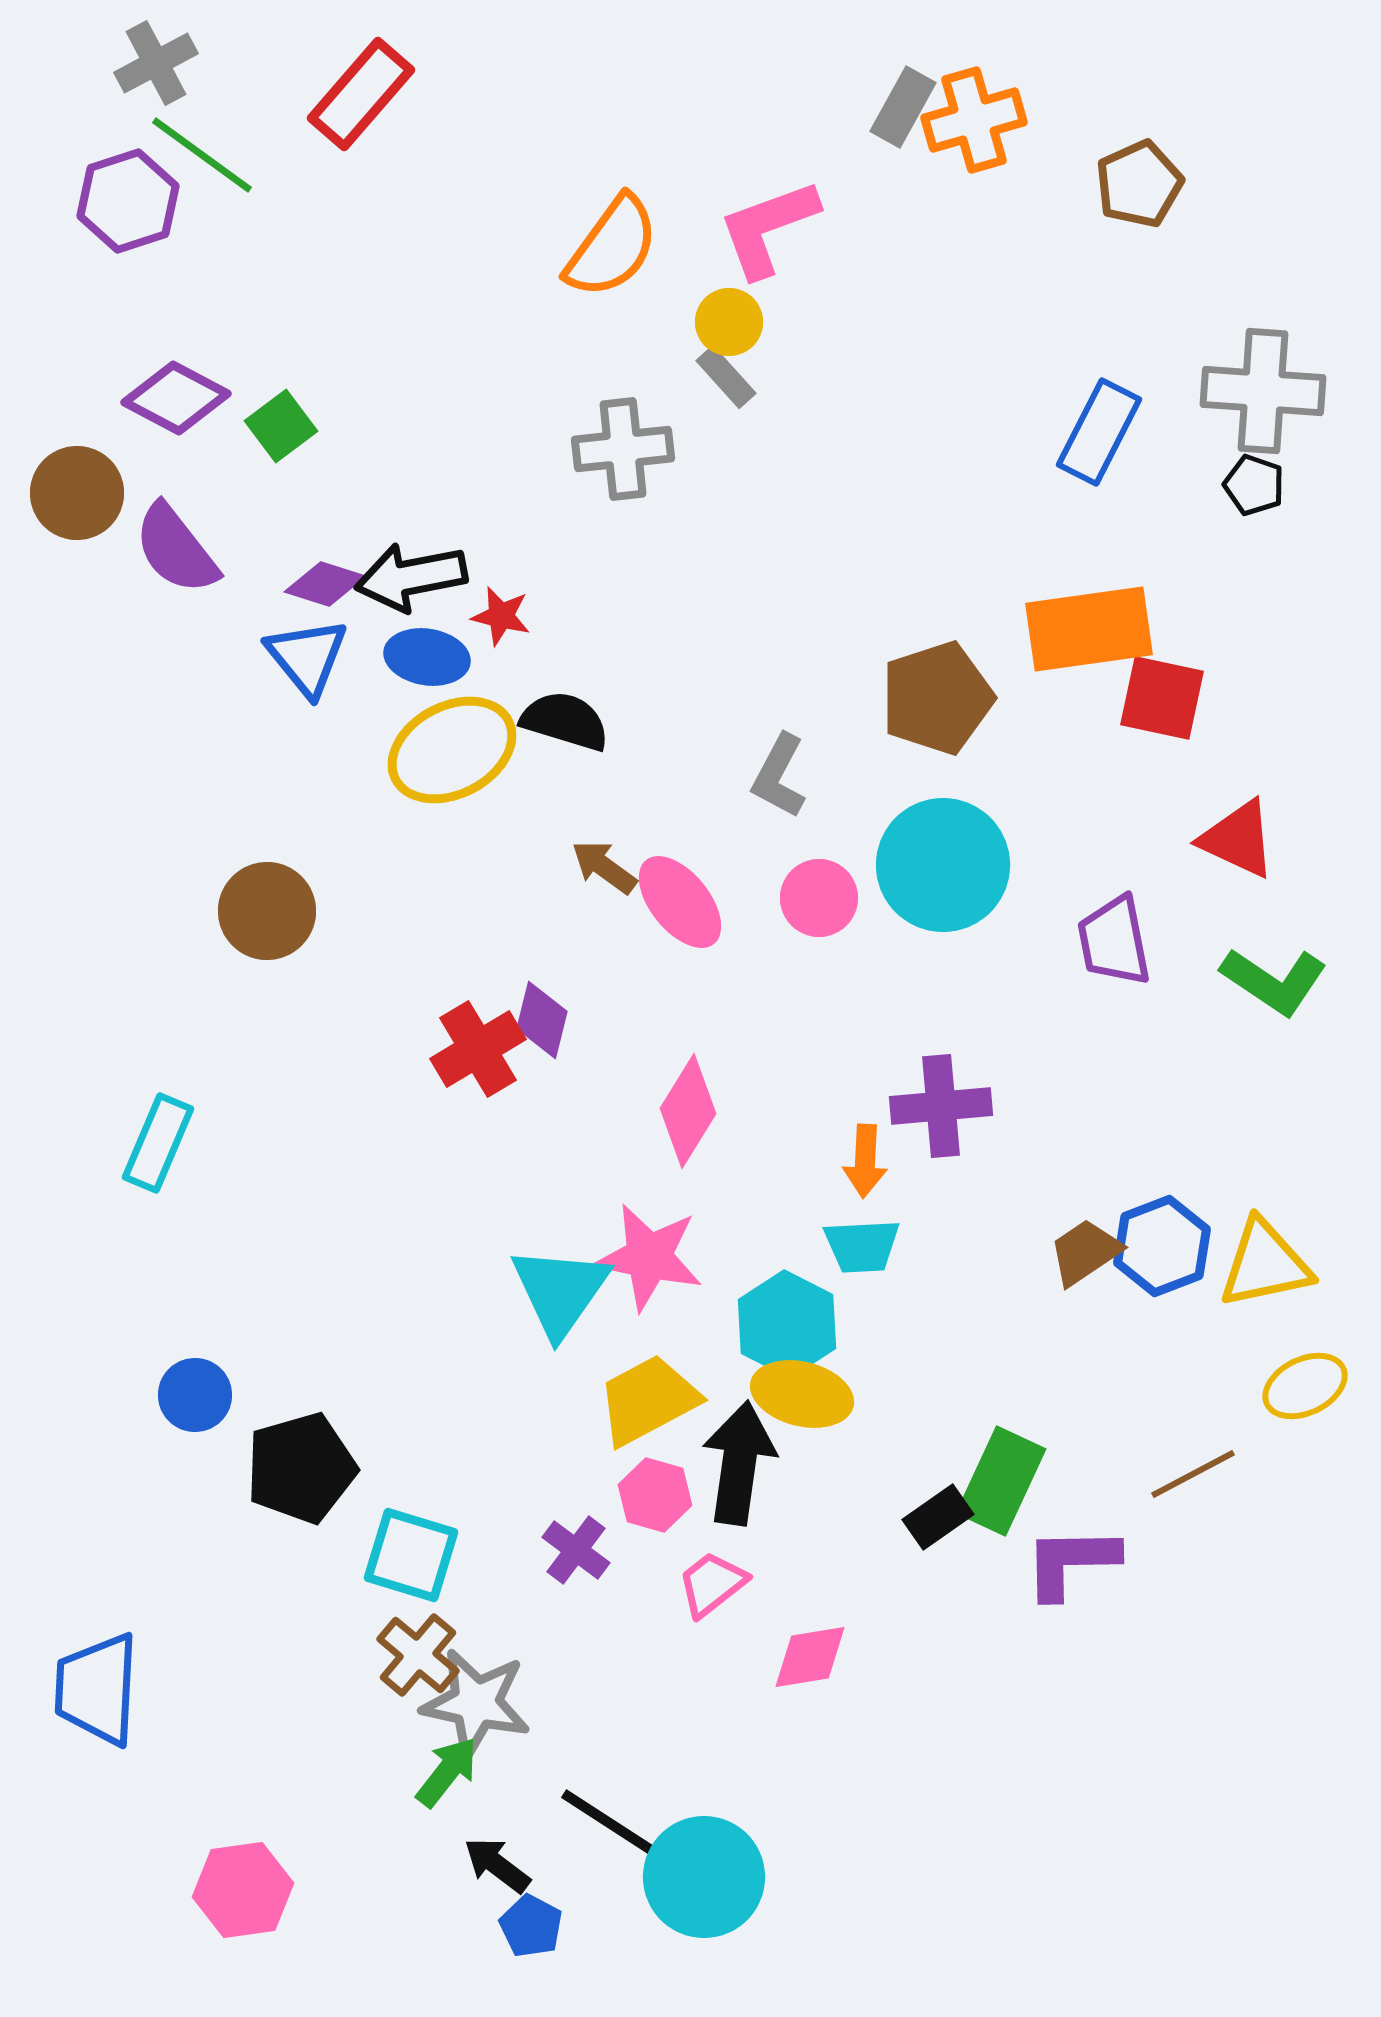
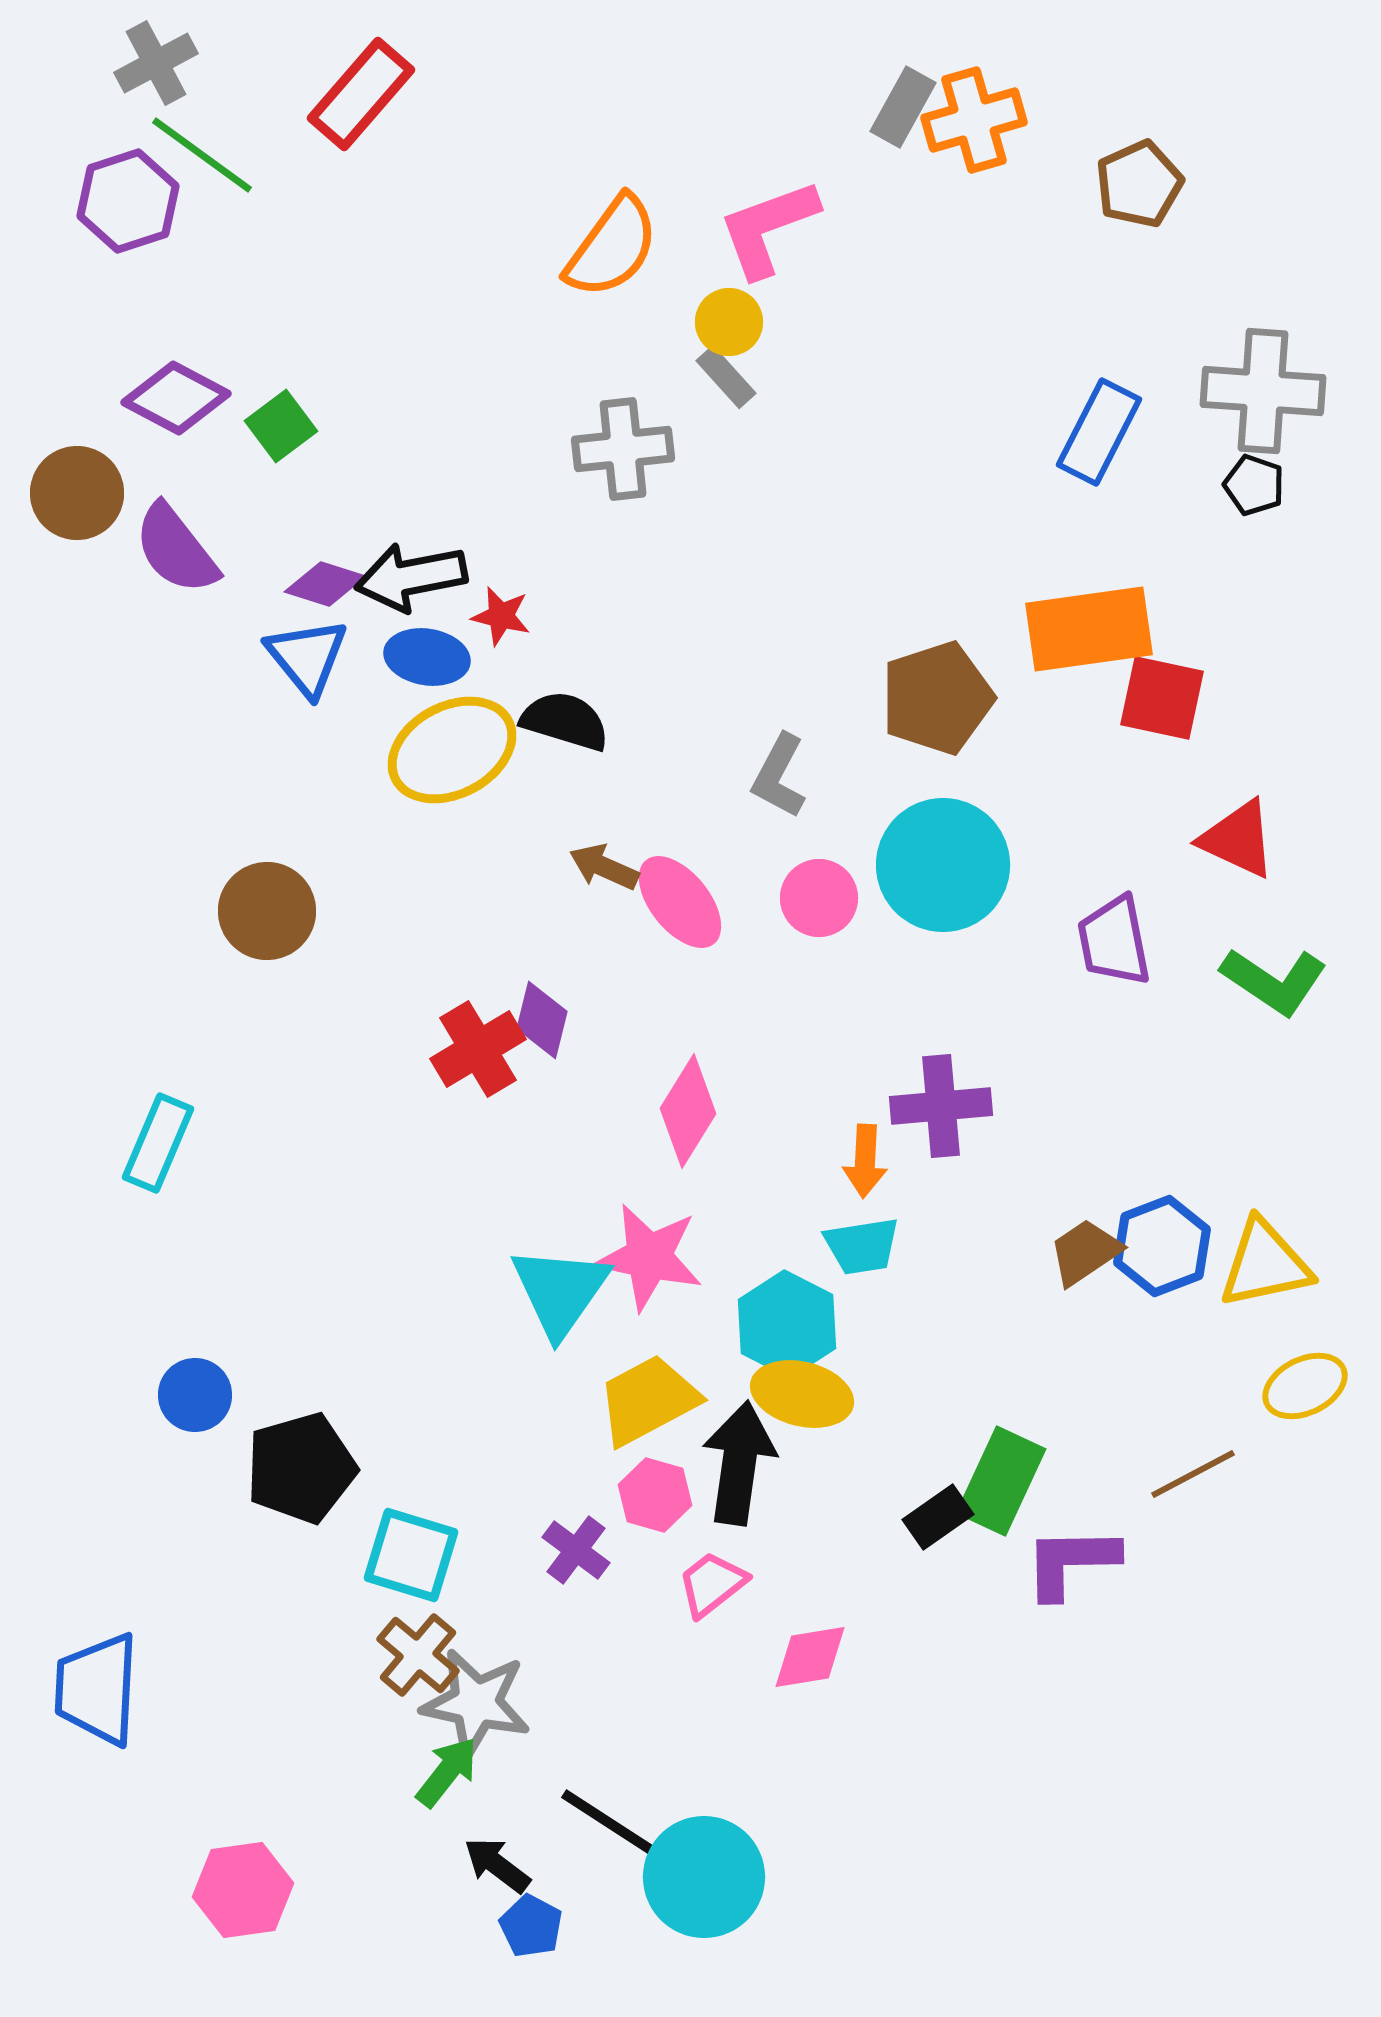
brown arrow at (604, 867): rotated 12 degrees counterclockwise
cyan trapezoid at (862, 1246): rotated 6 degrees counterclockwise
